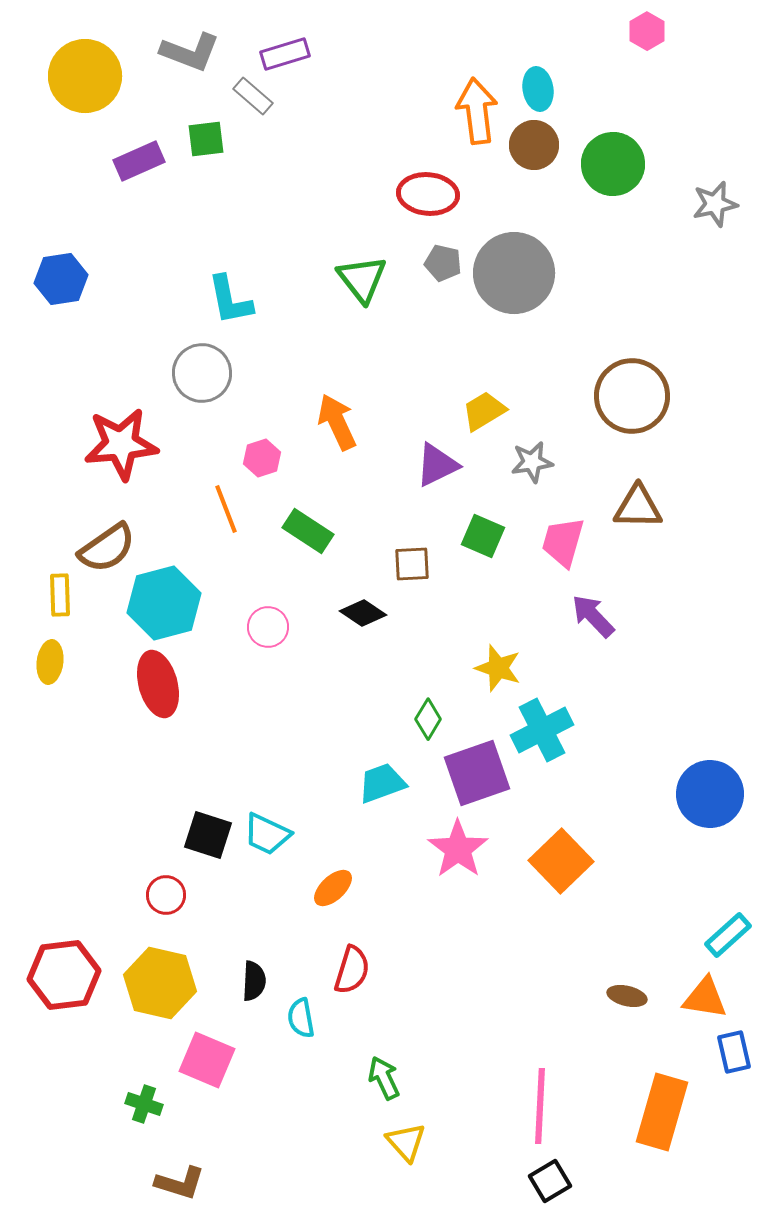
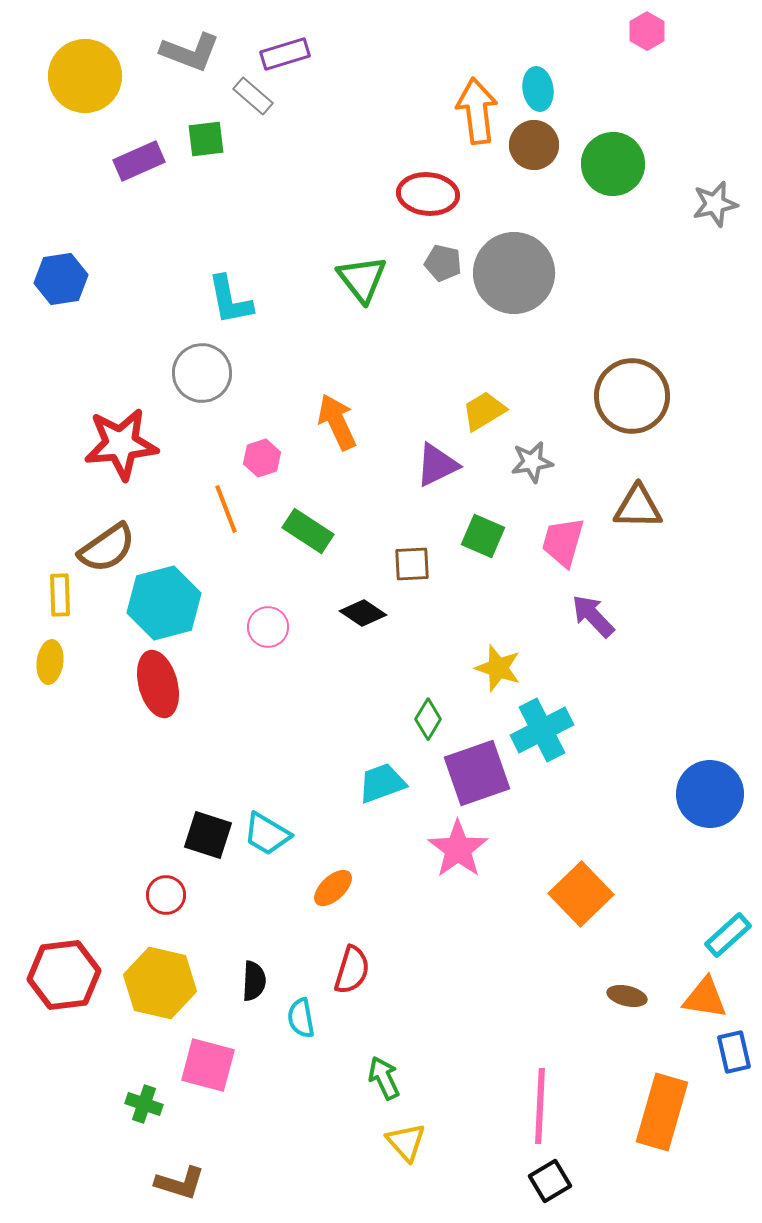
cyan trapezoid at (267, 834): rotated 6 degrees clockwise
orange square at (561, 861): moved 20 px right, 33 px down
pink square at (207, 1060): moved 1 px right, 5 px down; rotated 8 degrees counterclockwise
